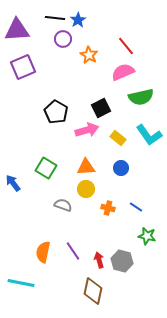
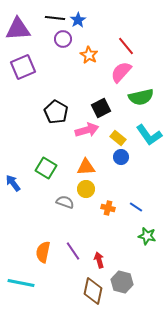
purple triangle: moved 1 px right, 1 px up
pink semicircle: moved 2 px left; rotated 25 degrees counterclockwise
blue circle: moved 11 px up
gray semicircle: moved 2 px right, 3 px up
gray hexagon: moved 21 px down
